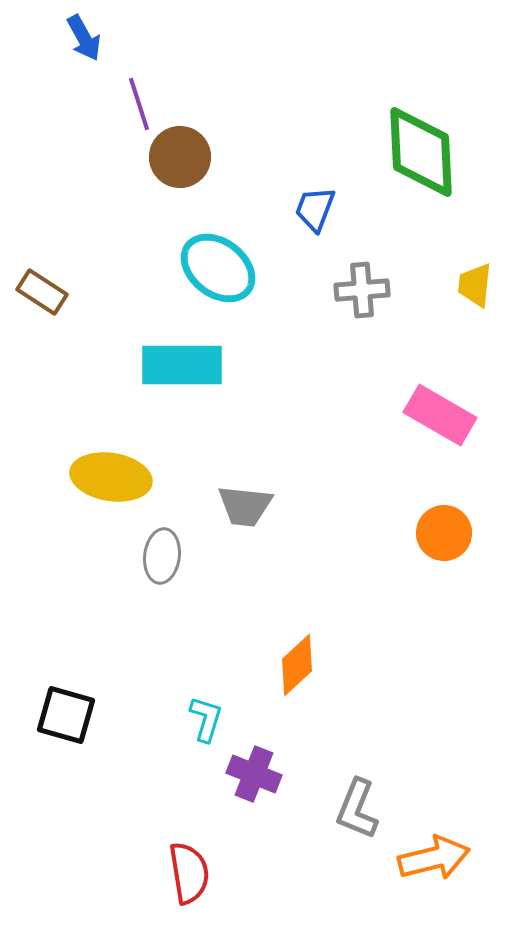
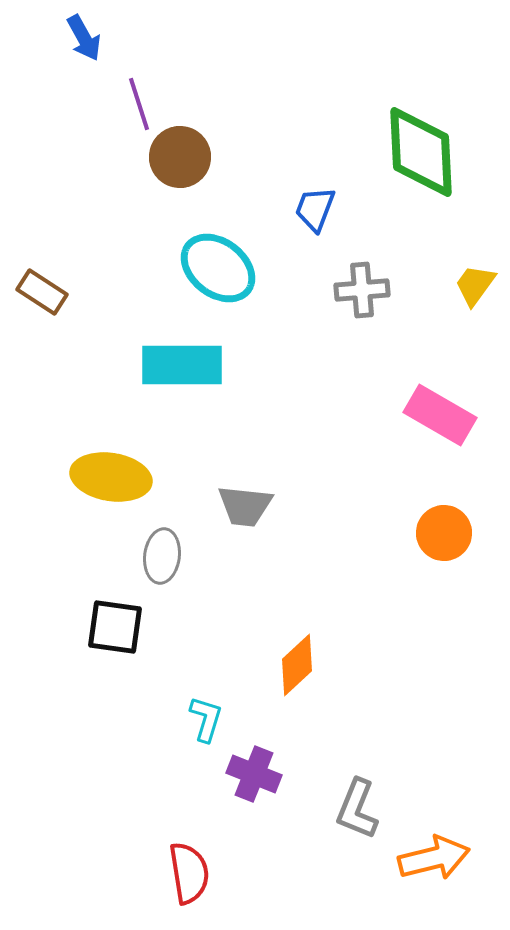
yellow trapezoid: rotated 30 degrees clockwise
black square: moved 49 px right, 88 px up; rotated 8 degrees counterclockwise
